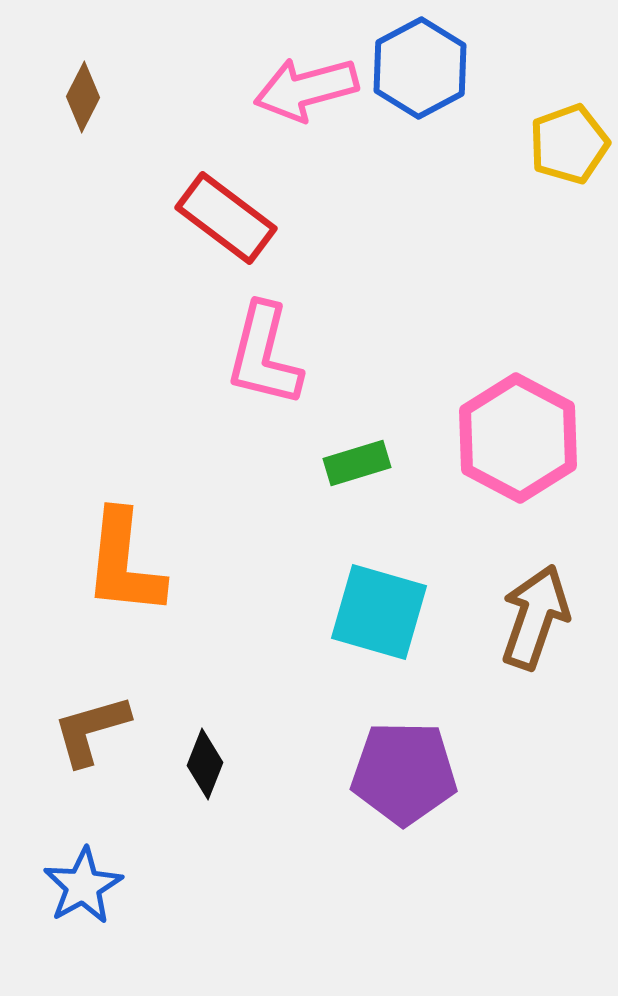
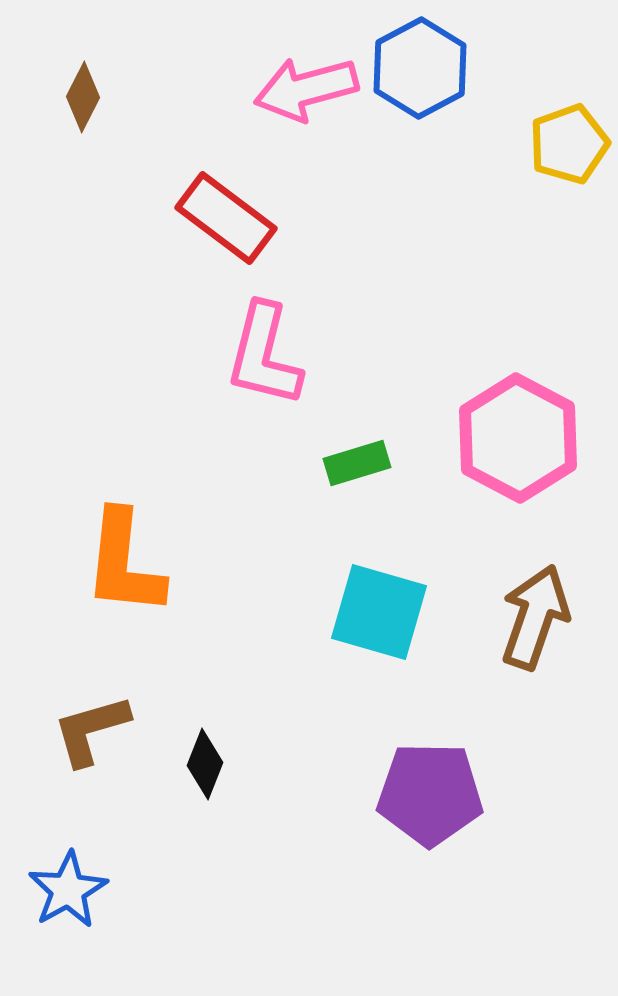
purple pentagon: moved 26 px right, 21 px down
blue star: moved 15 px left, 4 px down
